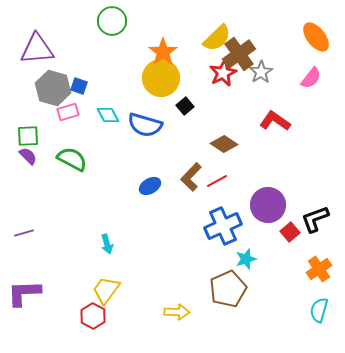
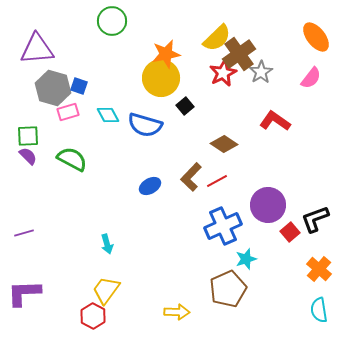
orange star: moved 3 px right, 2 px down; rotated 24 degrees clockwise
orange cross: rotated 15 degrees counterclockwise
cyan semicircle: rotated 25 degrees counterclockwise
